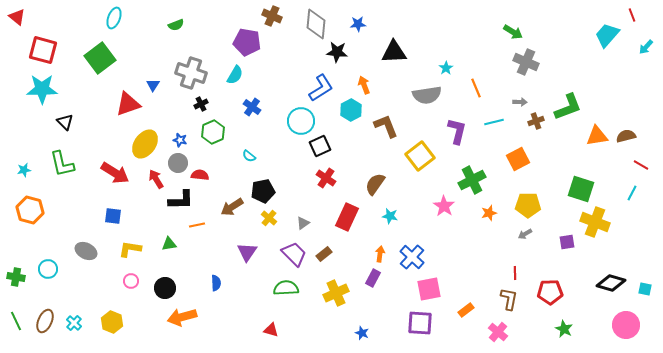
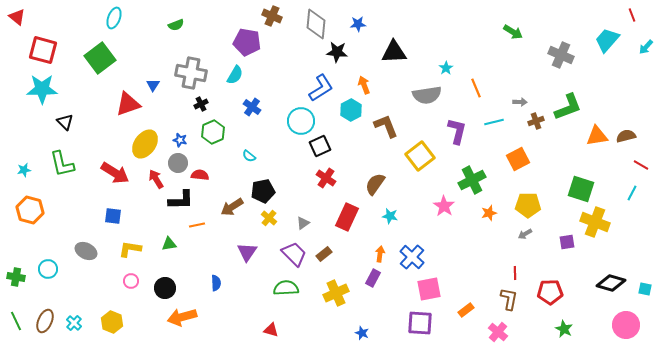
cyan trapezoid at (607, 35): moved 5 px down
gray cross at (526, 62): moved 35 px right, 7 px up
gray cross at (191, 73): rotated 8 degrees counterclockwise
